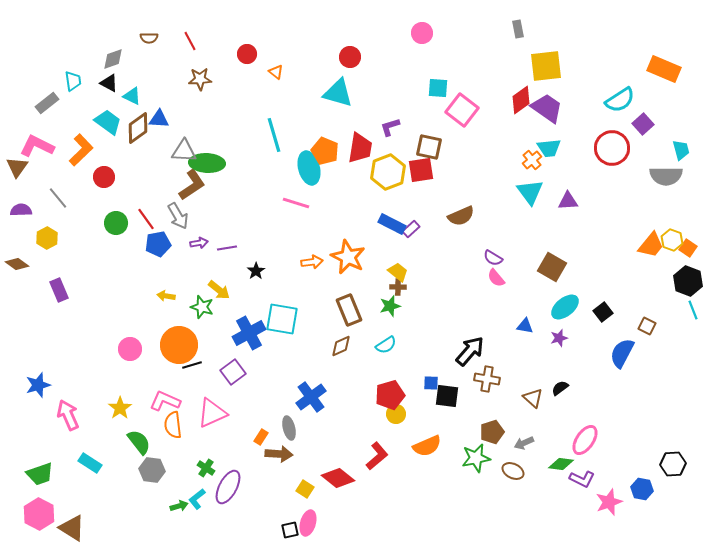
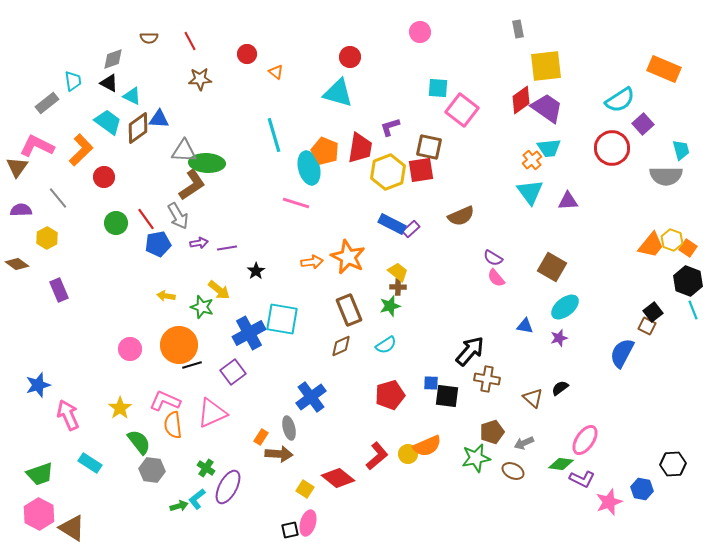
pink circle at (422, 33): moved 2 px left, 1 px up
black square at (603, 312): moved 50 px right
yellow circle at (396, 414): moved 12 px right, 40 px down
